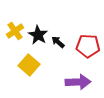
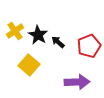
red pentagon: moved 1 px right; rotated 25 degrees counterclockwise
purple arrow: moved 1 px left
